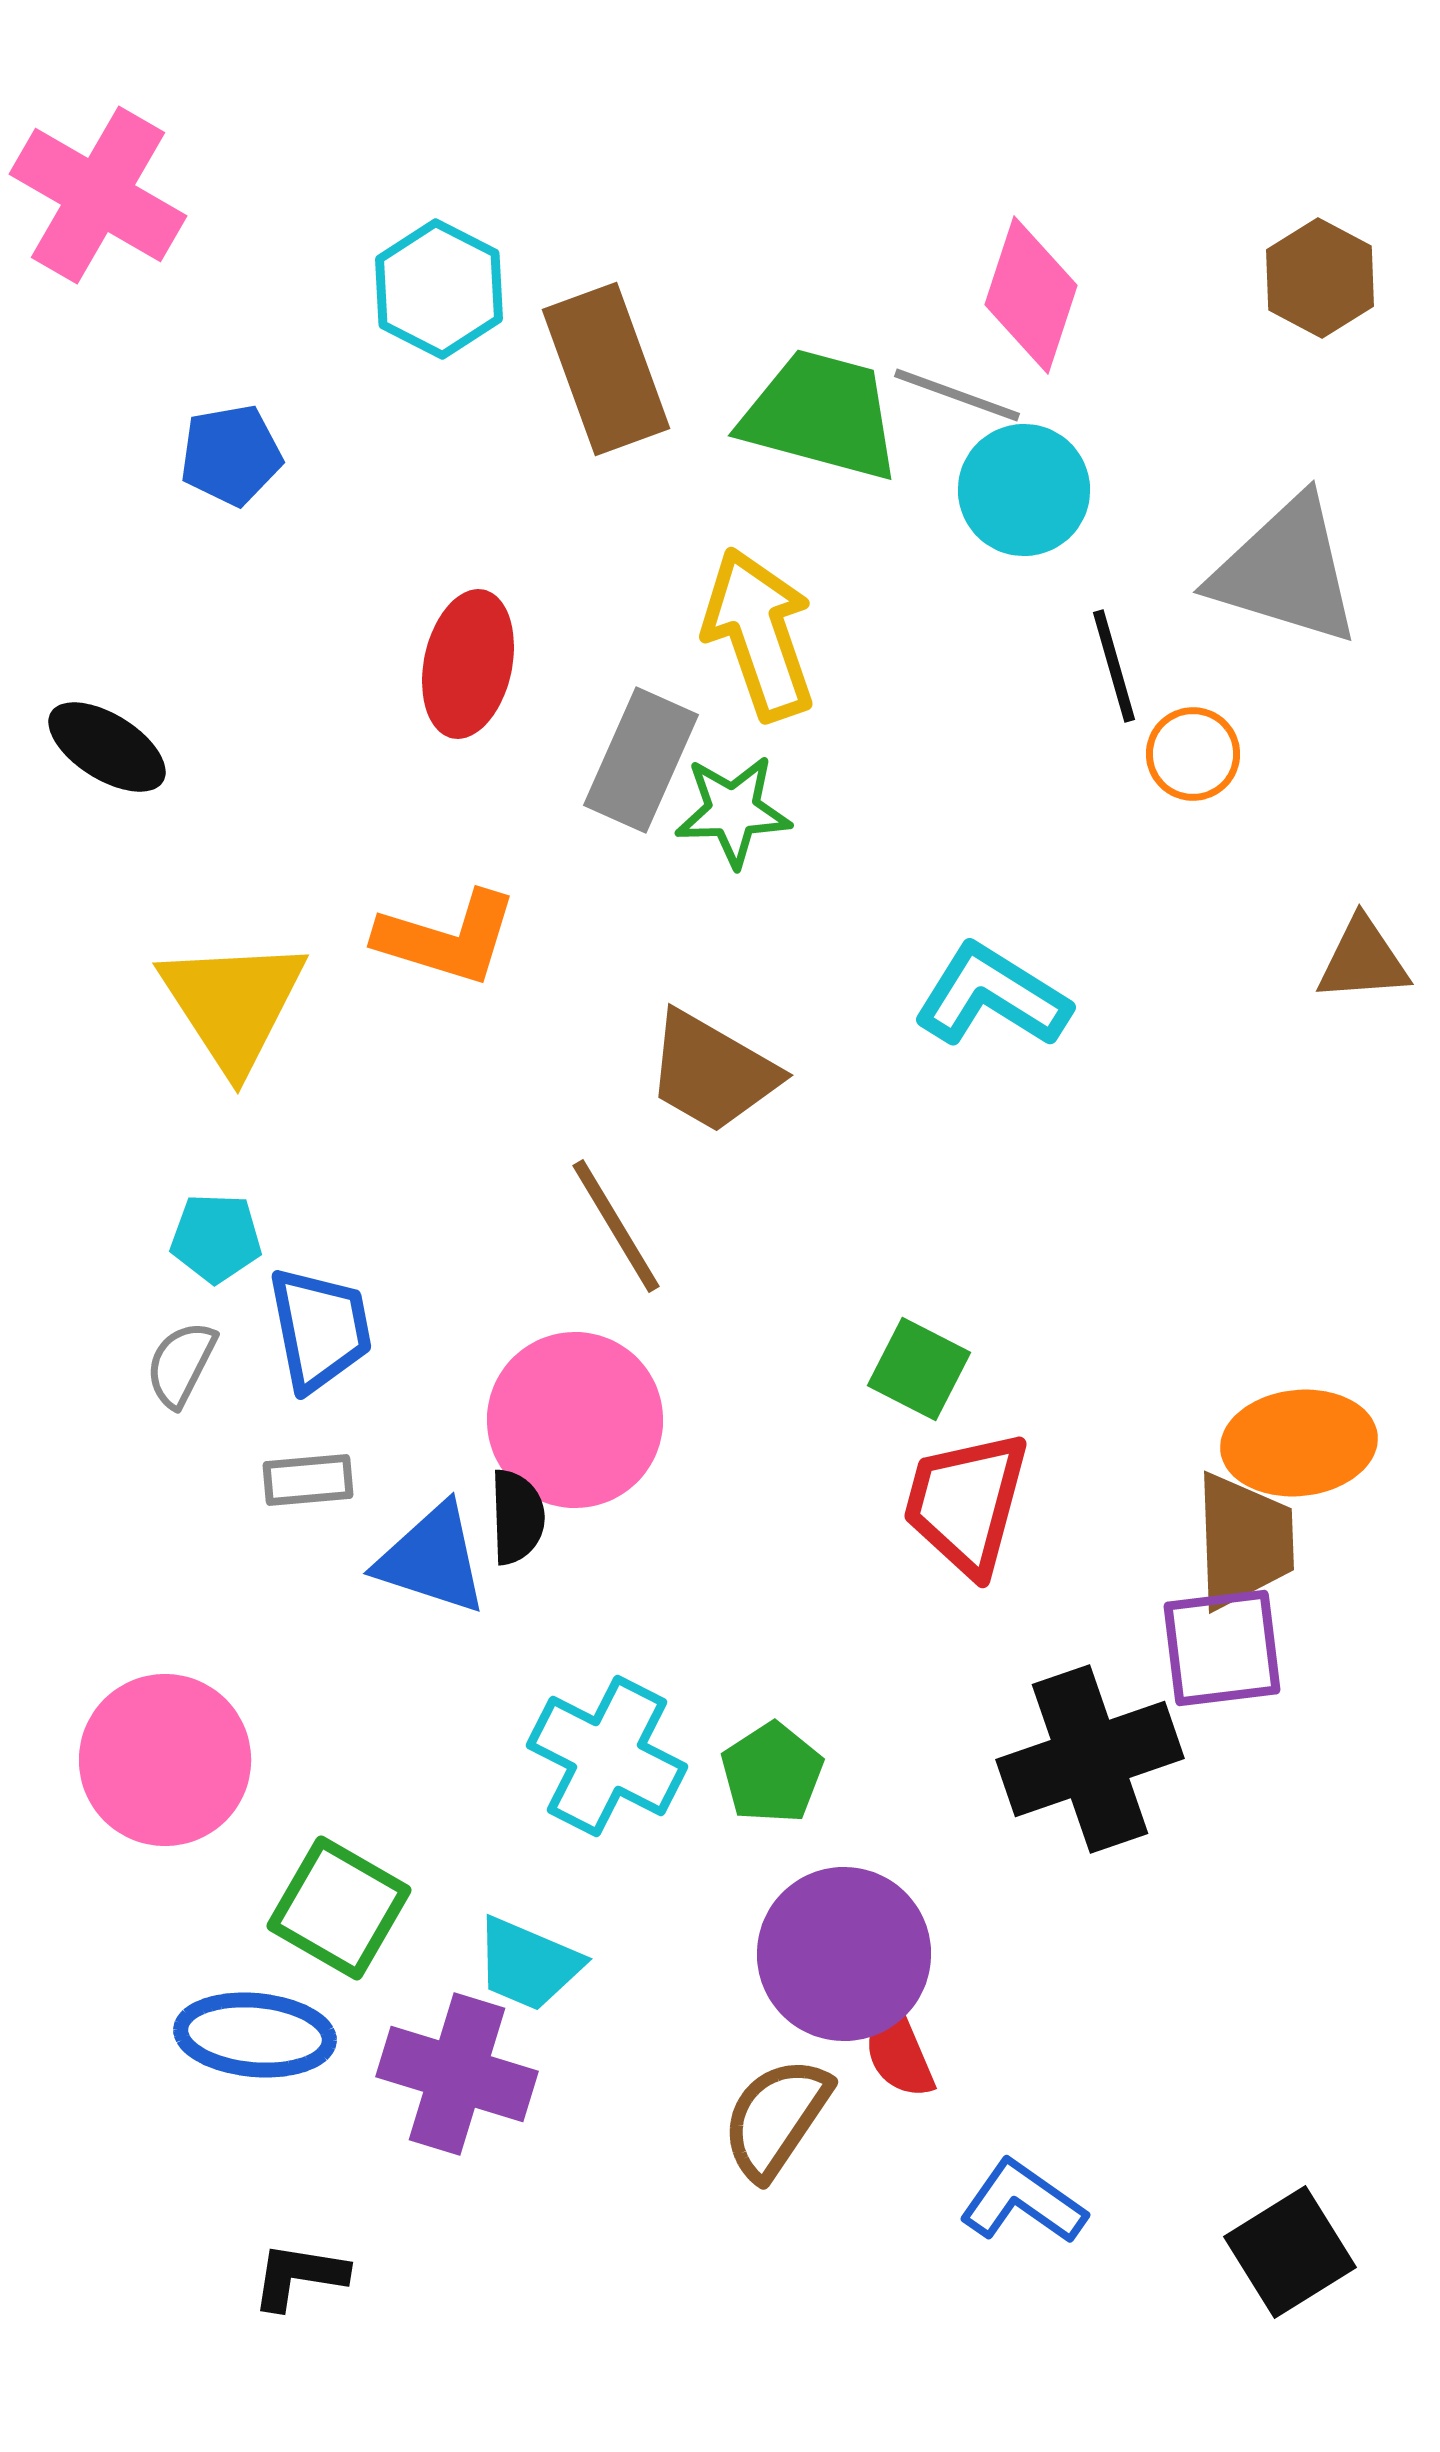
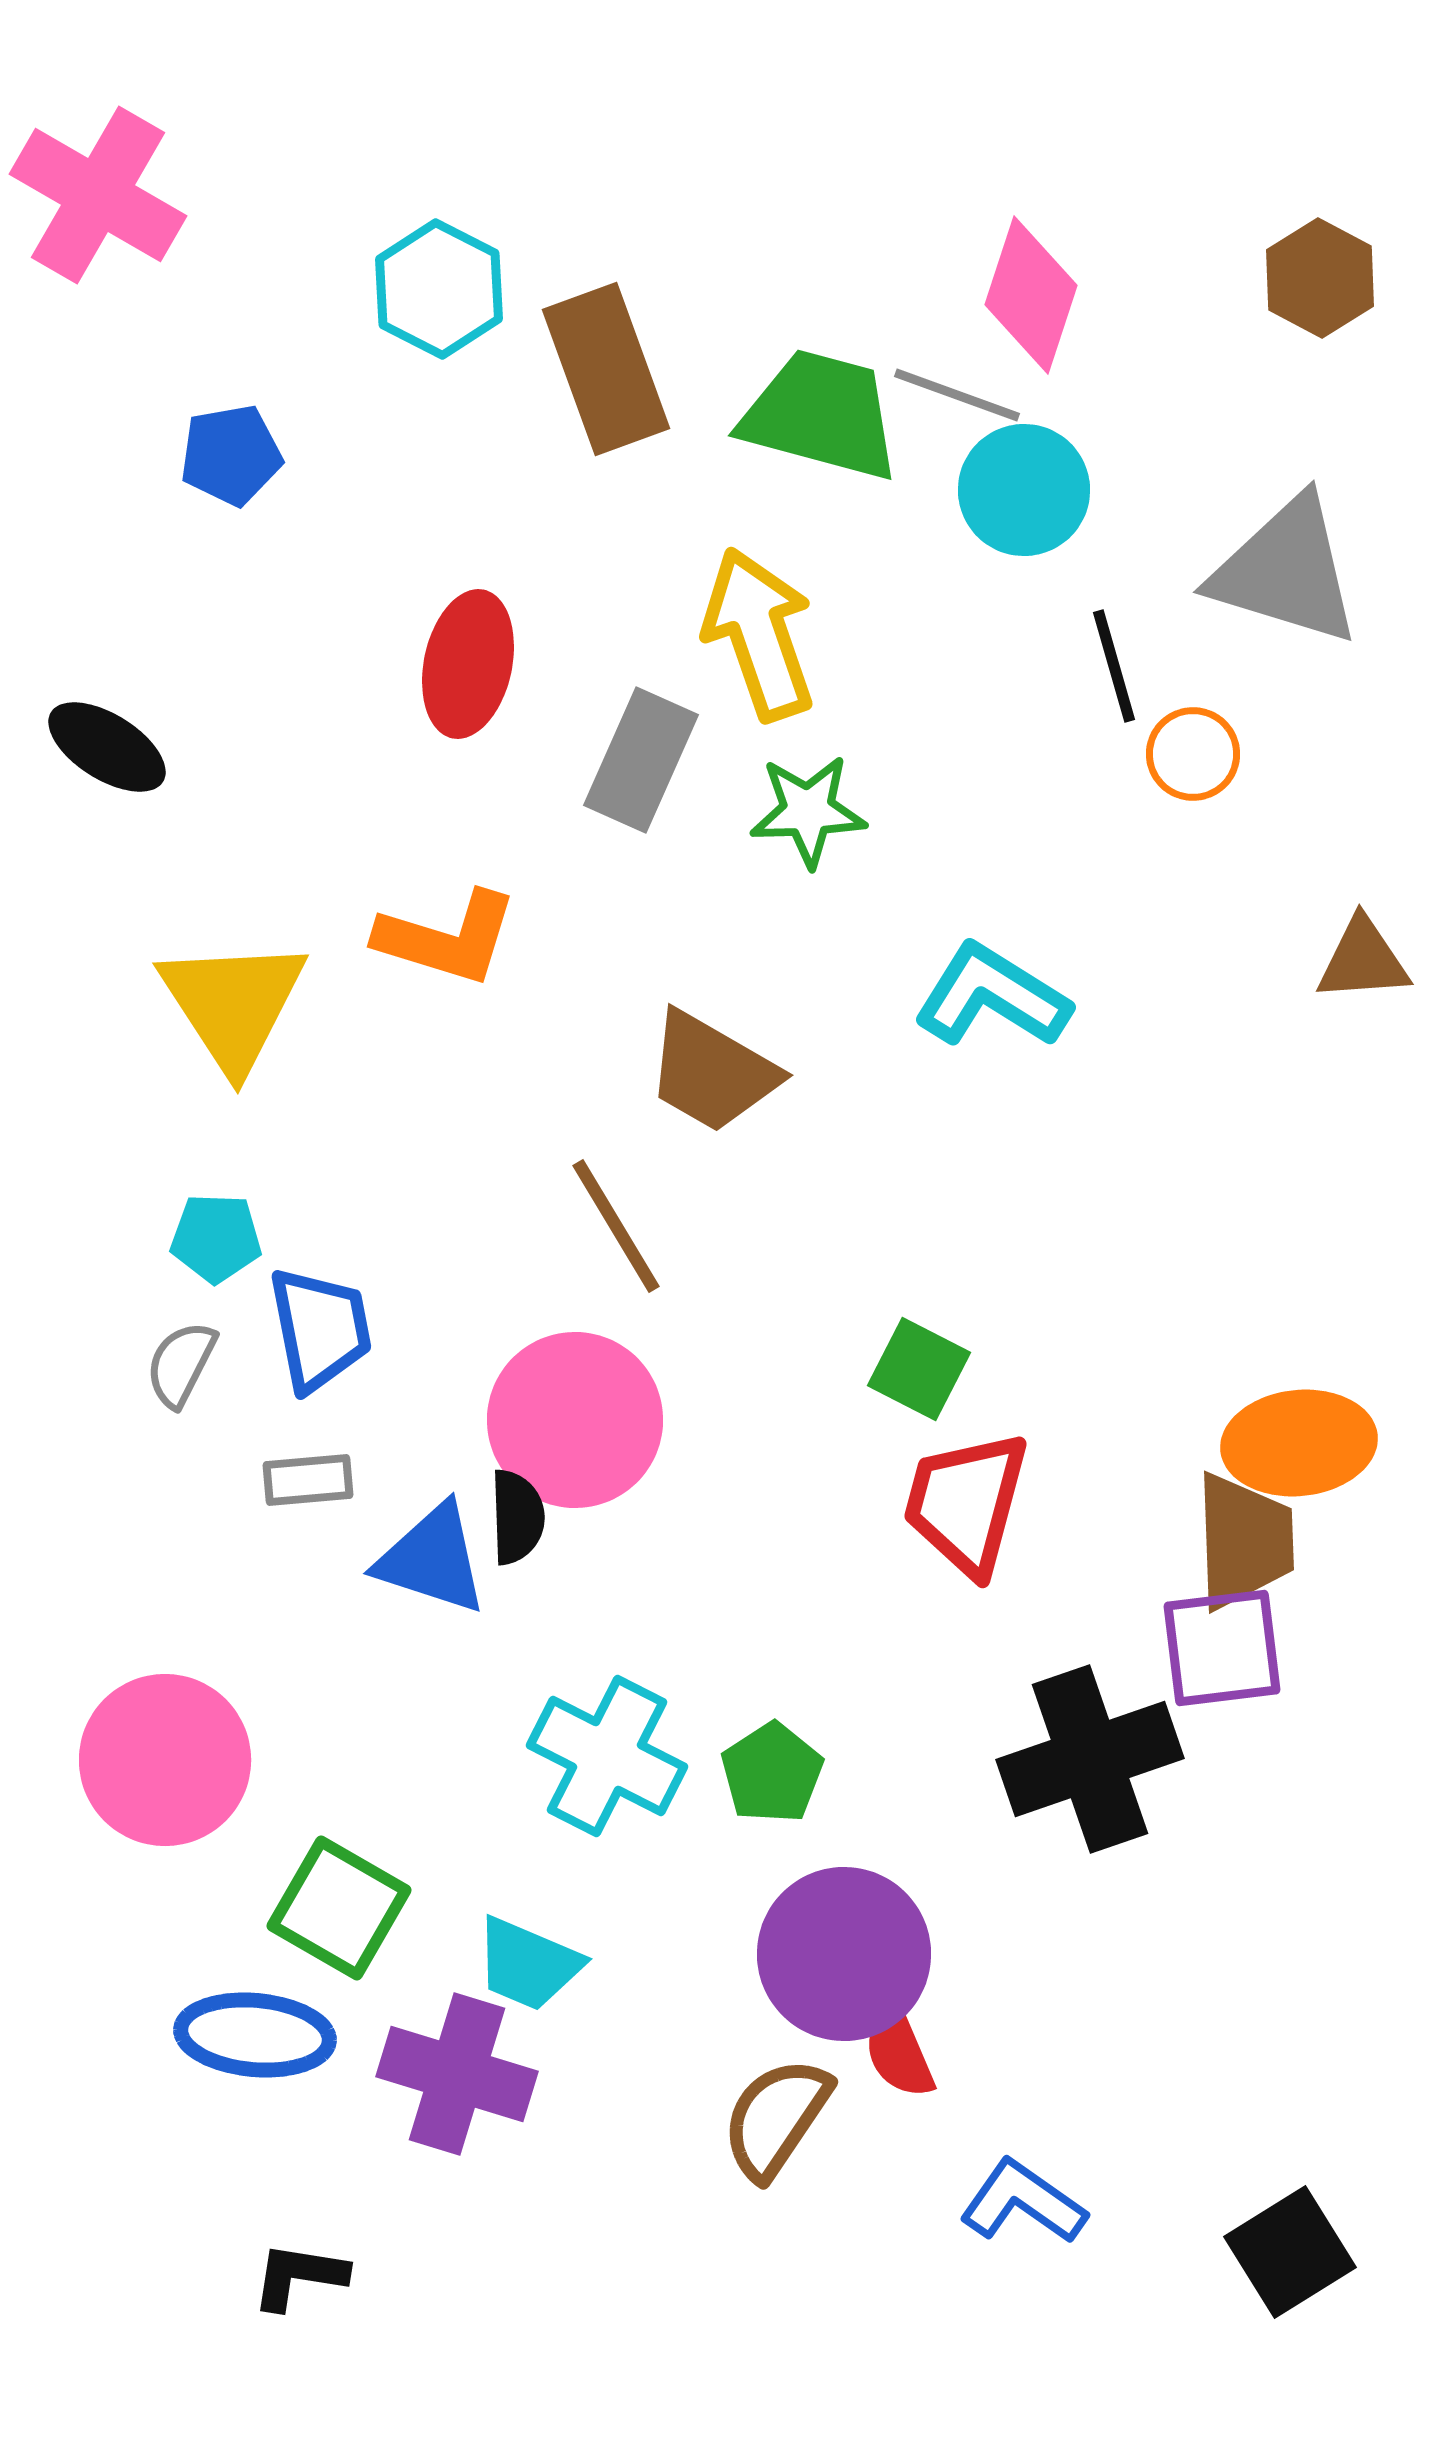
green star at (733, 811): moved 75 px right
